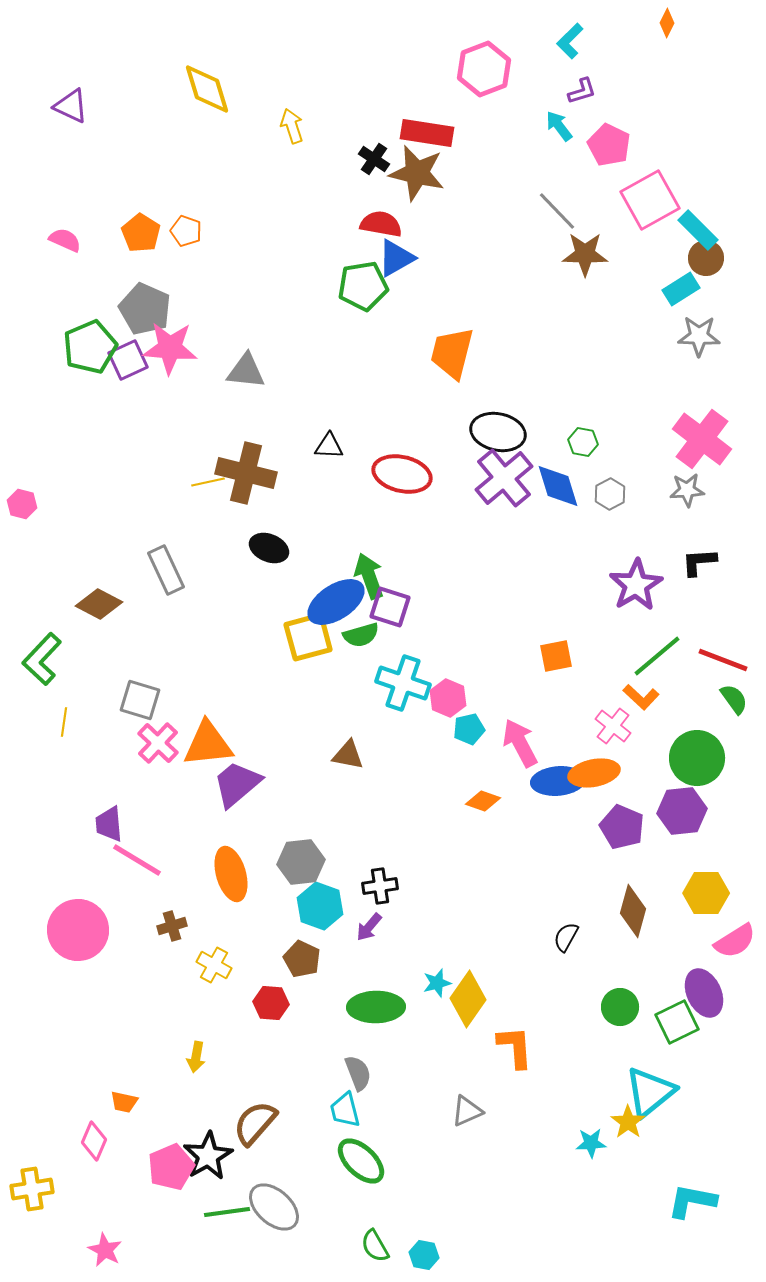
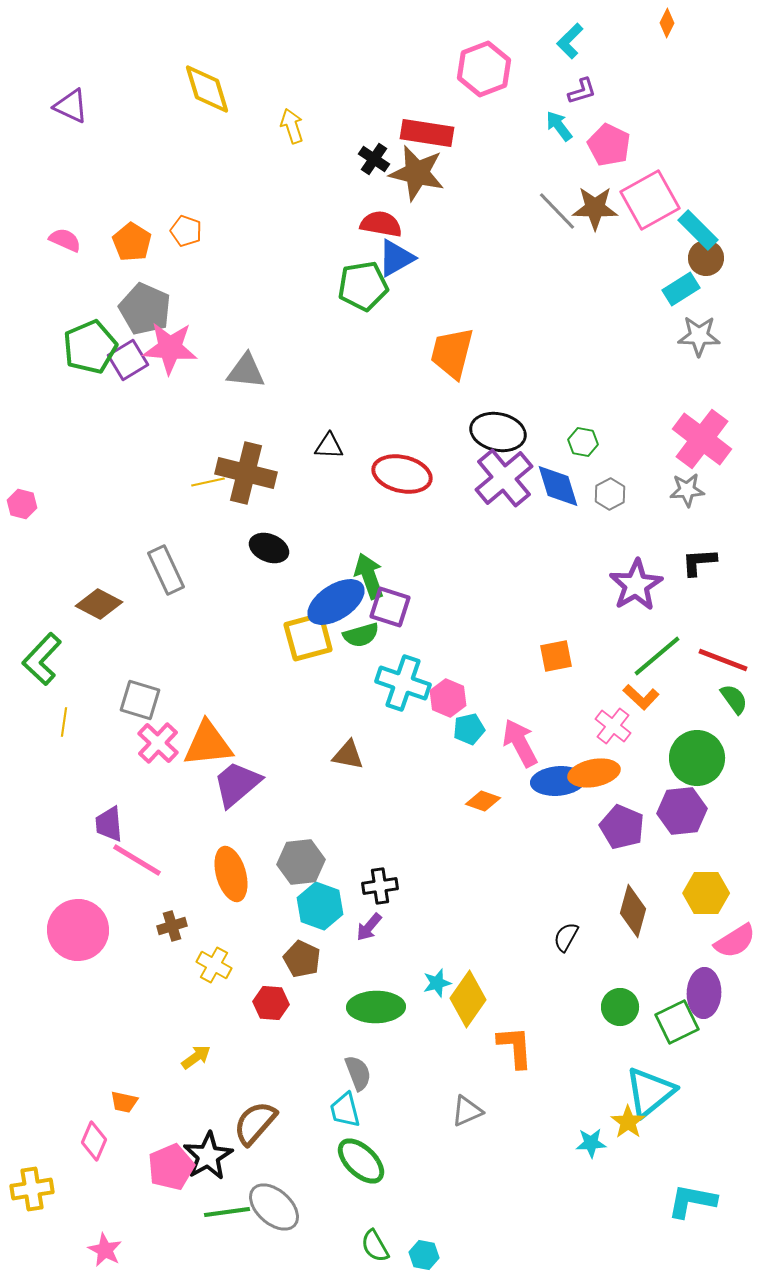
orange pentagon at (141, 233): moved 9 px left, 9 px down
brown star at (585, 254): moved 10 px right, 46 px up
purple square at (128, 360): rotated 6 degrees counterclockwise
purple ellipse at (704, 993): rotated 27 degrees clockwise
yellow arrow at (196, 1057): rotated 136 degrees counterclockwise
